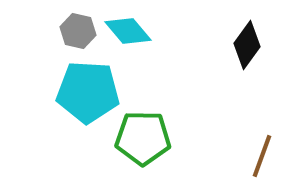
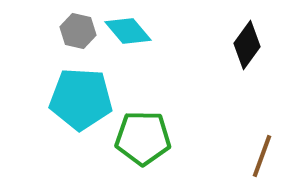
cyan pentagon: moved 7 px left, 7 px down
